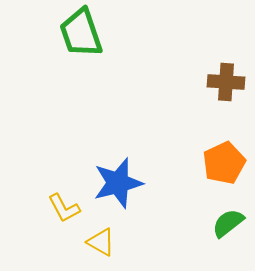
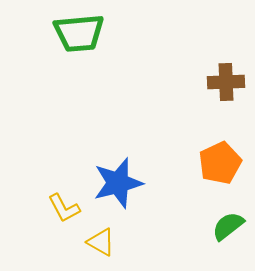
green trapezoid: moved 2 px left; rotated 76 degrees counterclockwise
brown cross: rotated 6 degrees counterclockwise
orange pentagon: moved 4 px left
green semicircle: moved 3 px down
